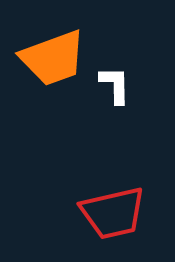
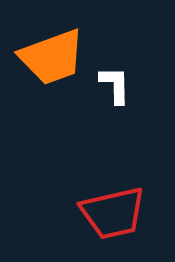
orange trapezoid: moved 1 px left, 1 px up
